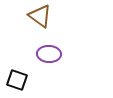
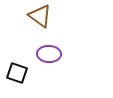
black square: moved 7 px up
